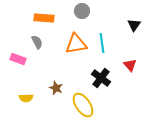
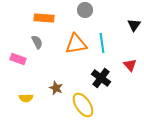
gray circle: moved 3 px right, 1 px up
